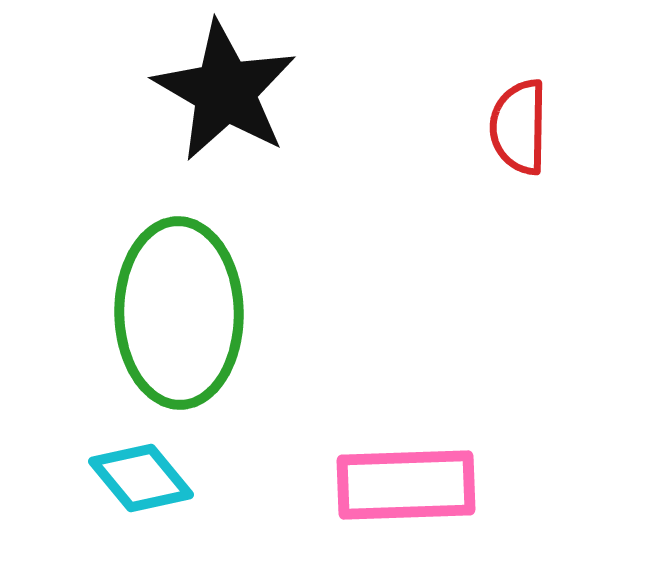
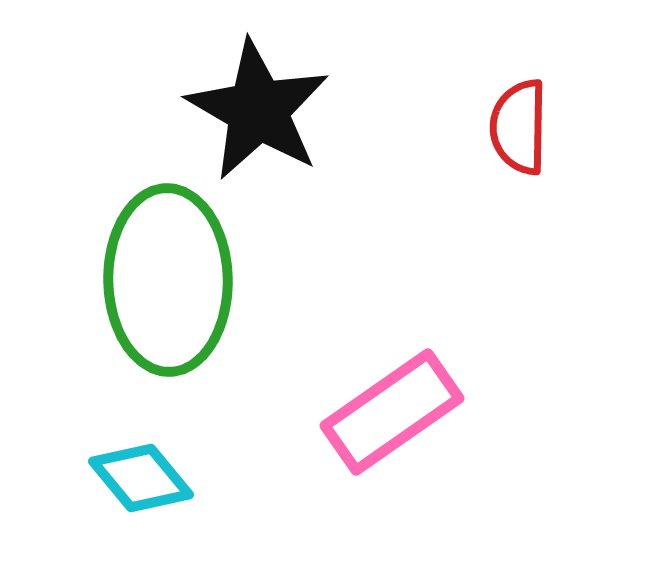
black star: moved 33 px right, 19 px down
green ellipse: moved 11 px left, 33 px up
pink rectangle: moved 14 px left, 73 px up; rotated 33 degrees counterclockwise
